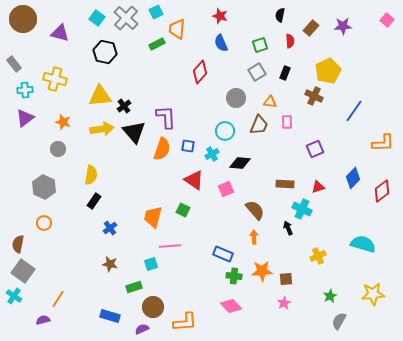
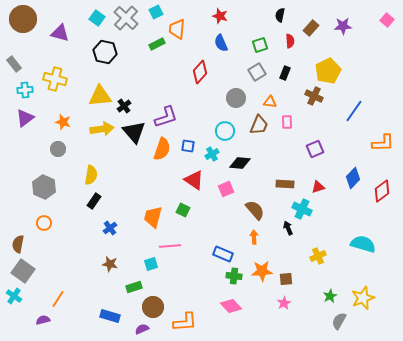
purple L-shape at (166, 117): rotated 75 degrees clockwise
yellow star at (373, 294): moved 10 px left, 4 px down; rotated 15 degrees counterclockwise
